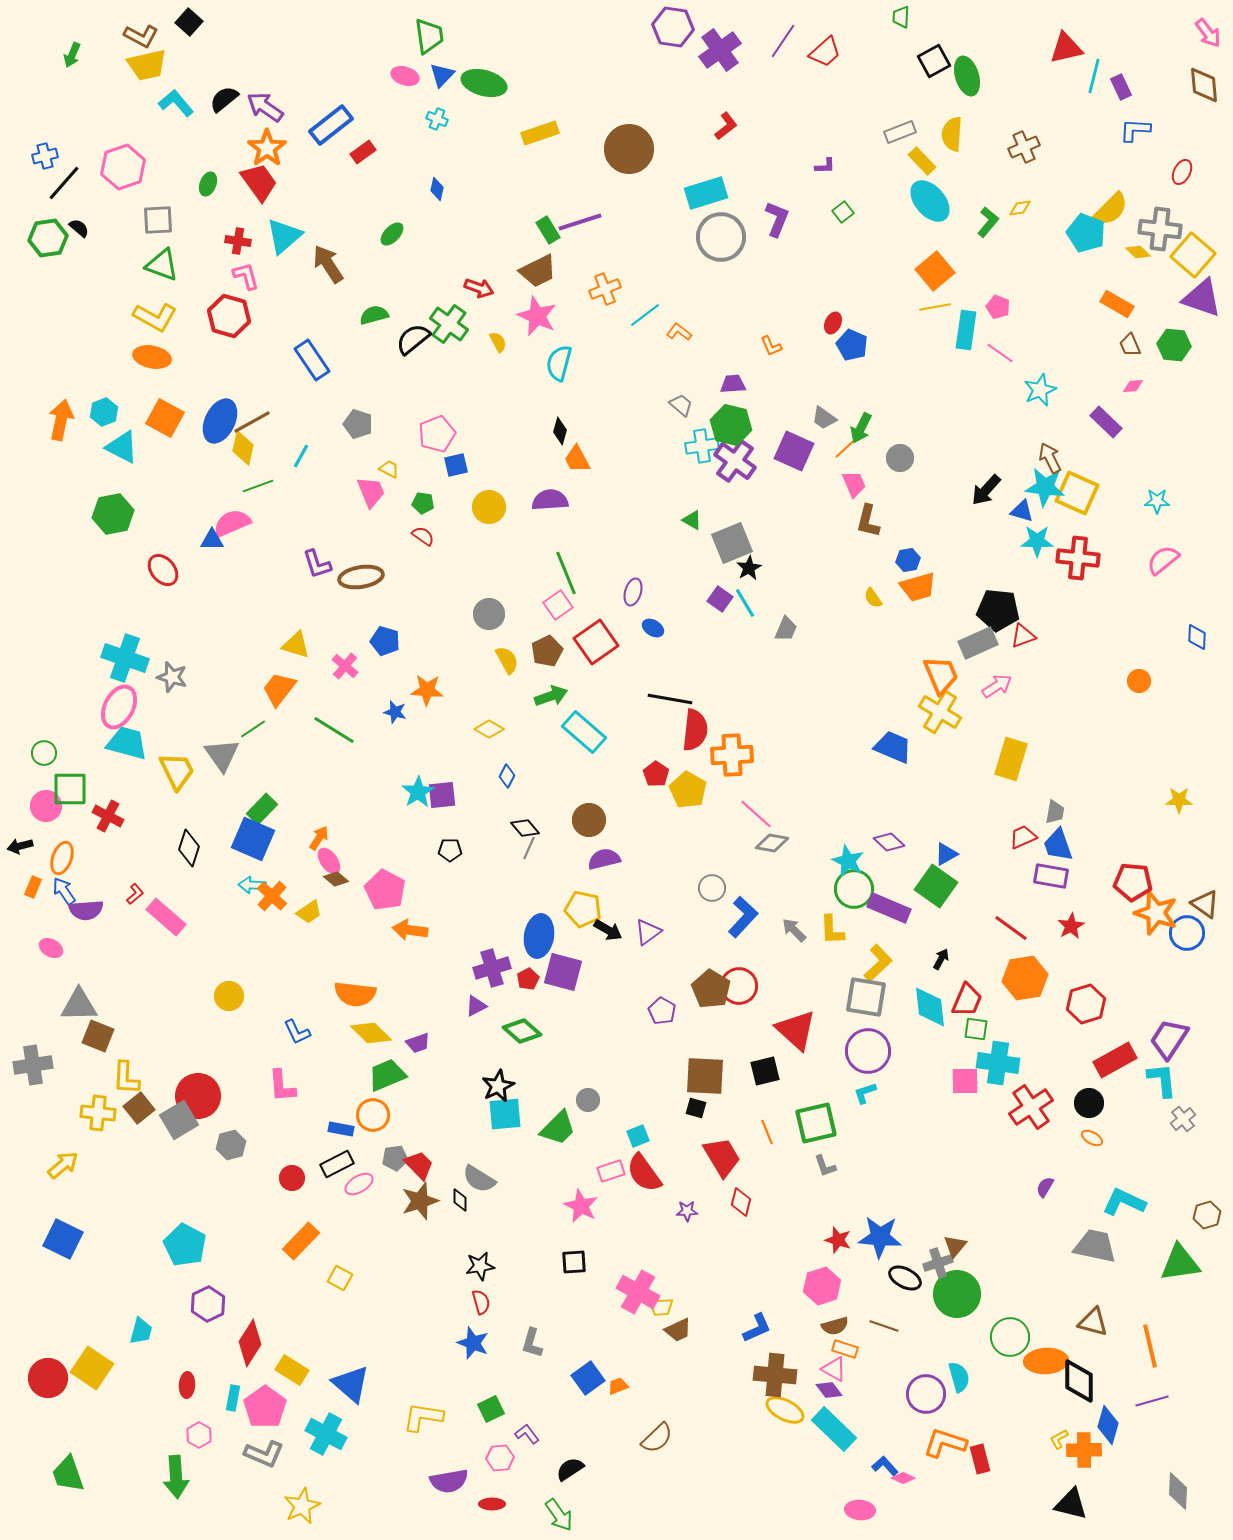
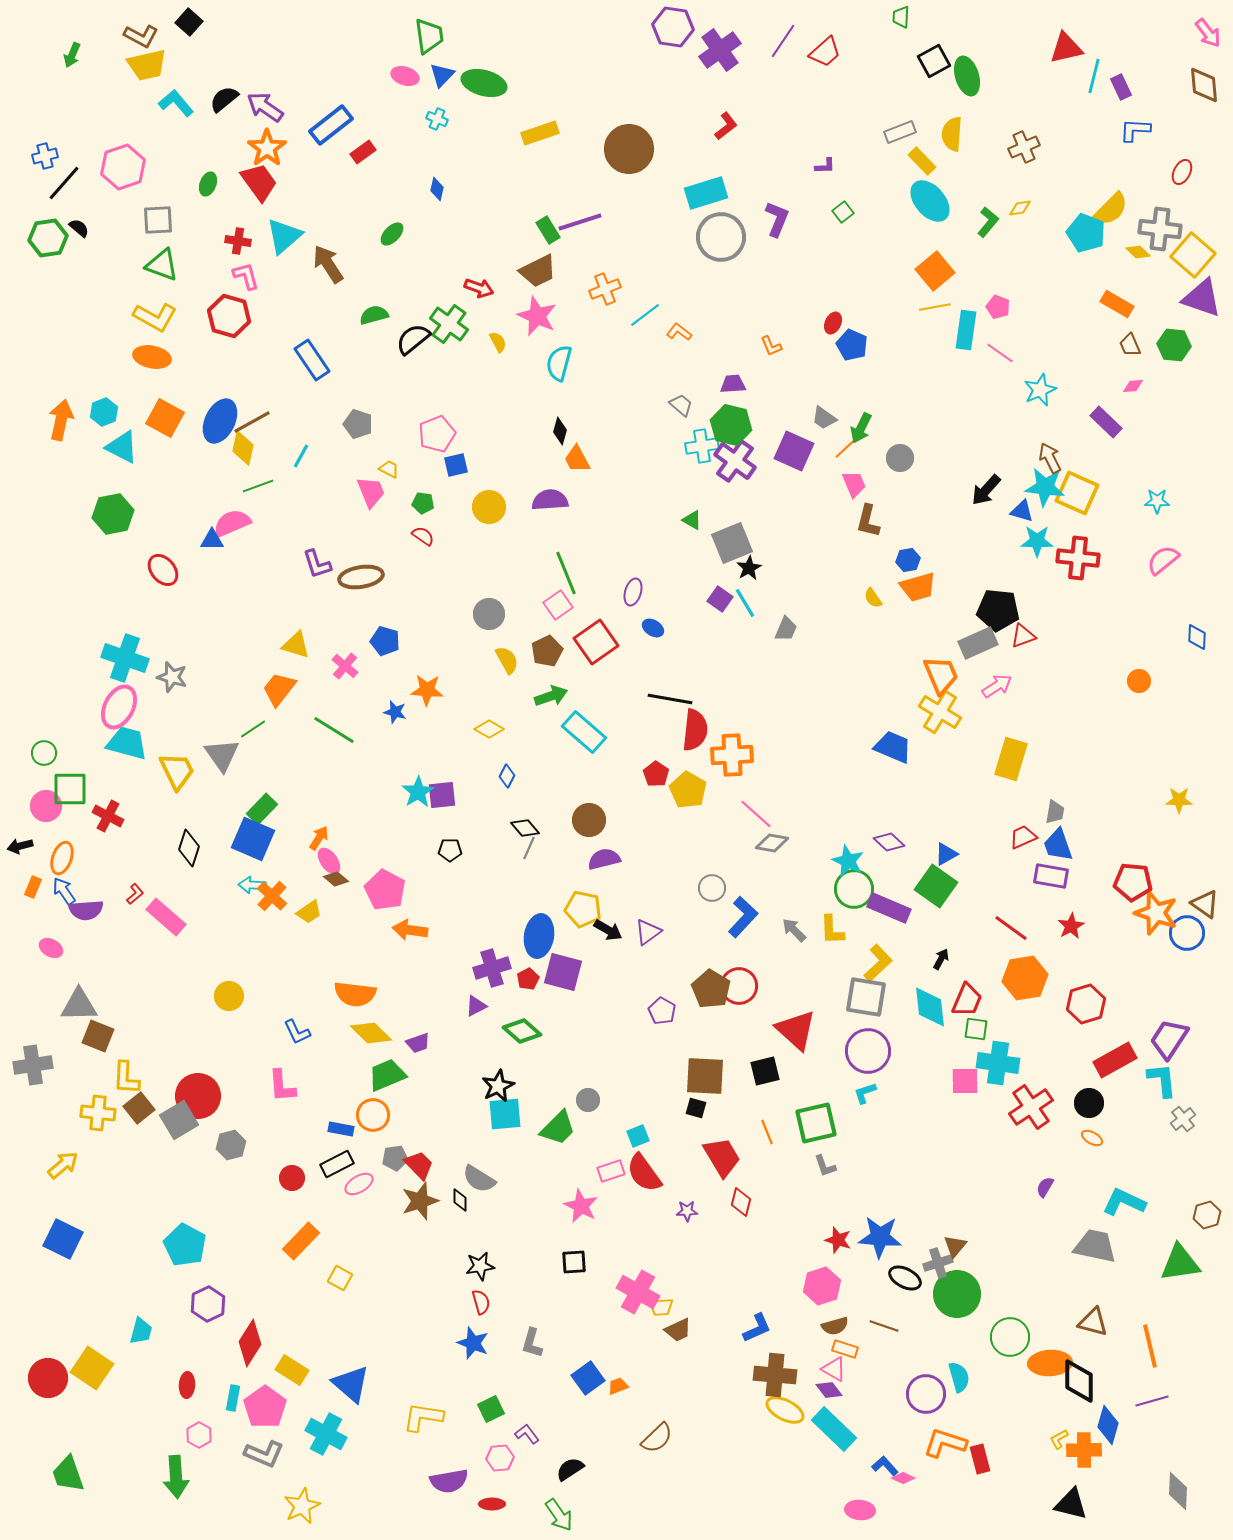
orange ellipse at (1046, 1361): moved 4 px right, 2 px down
